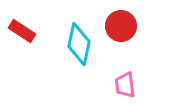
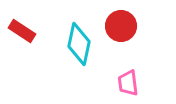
pink trapezoid: moved 3 px right, 2 px up
